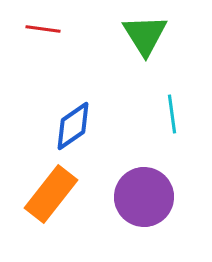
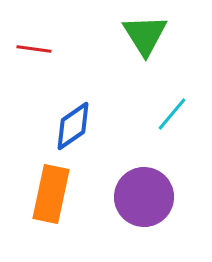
red line: moved 9 px left, 20 px down
cyan line: rotated 48 degrees clockwise
orange rectangle: rotated 26 degrees counterclockwise
